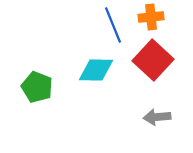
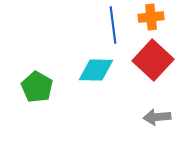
blue line: rotated 15 degrees clockwise
green pentagon: rotated 8 degrees clockwise
